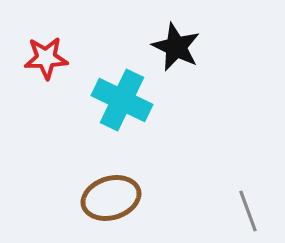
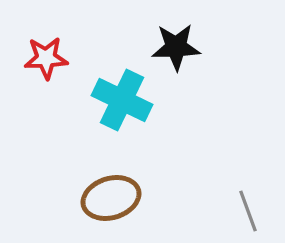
black star: rotated 27 degrees counterclockwise
